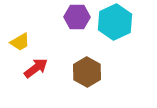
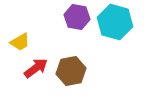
purple hexagon: rotated 10 degrees clockwise
cyan hexagon: rotated 20 degrees counterclockwise
brown hexagon: moved 16 px left, 1 px up; rotated 20 degrees clockwise
